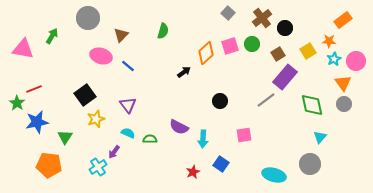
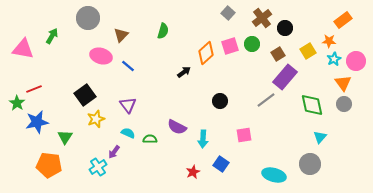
purple semicircle at (179, 127): moved 2 px left
